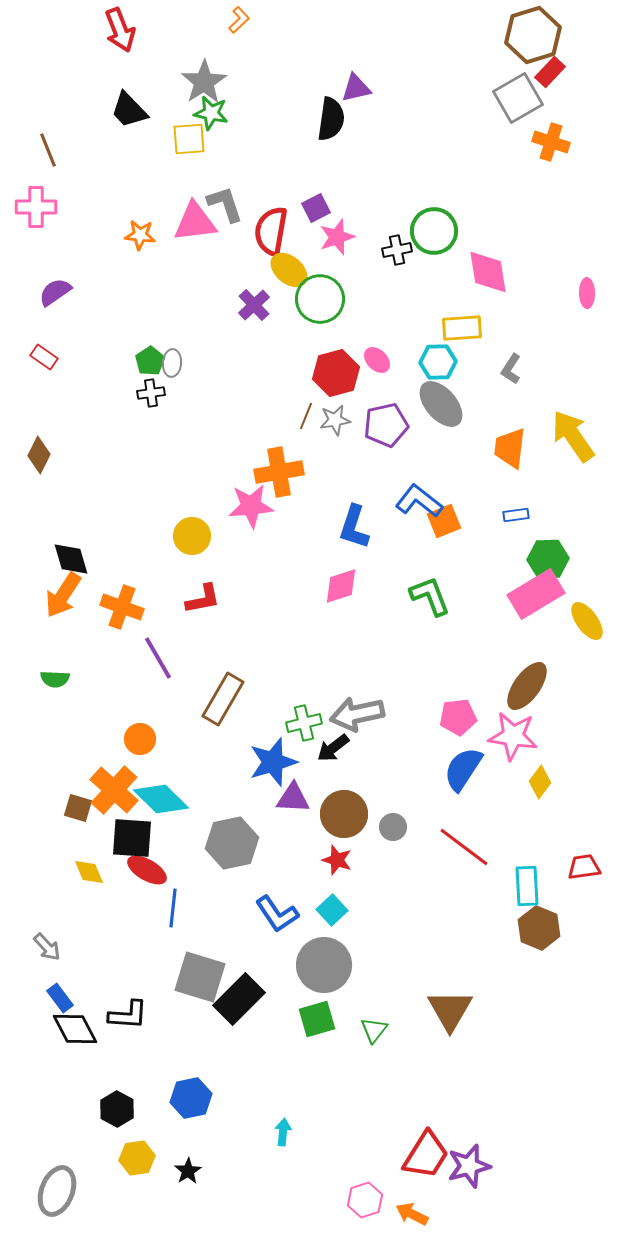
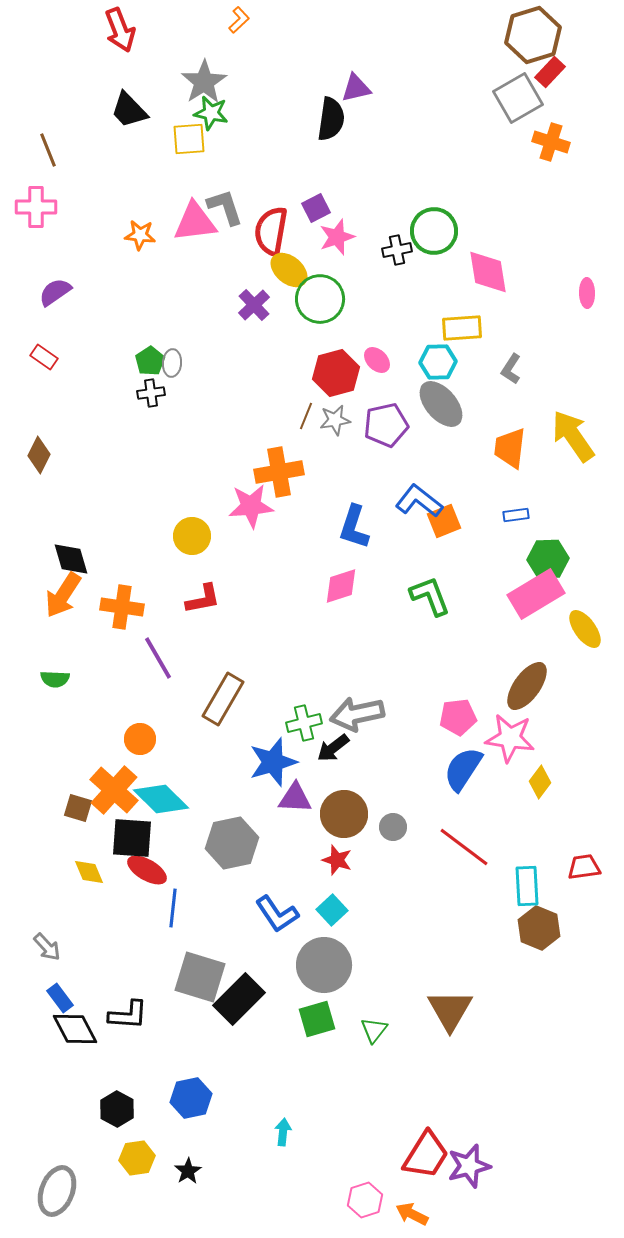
gray L-shape at (225, 204): moved 3 px down
orange cross at (122, 607): rotated 12 degrees counterclockwise
yellow ellipse at (587, 621): moved 2 px left, 8 px down
pink star at (513, 736): moved 3 px left, 2 px down
purple triangle at (293, 798): moved 2 px right
